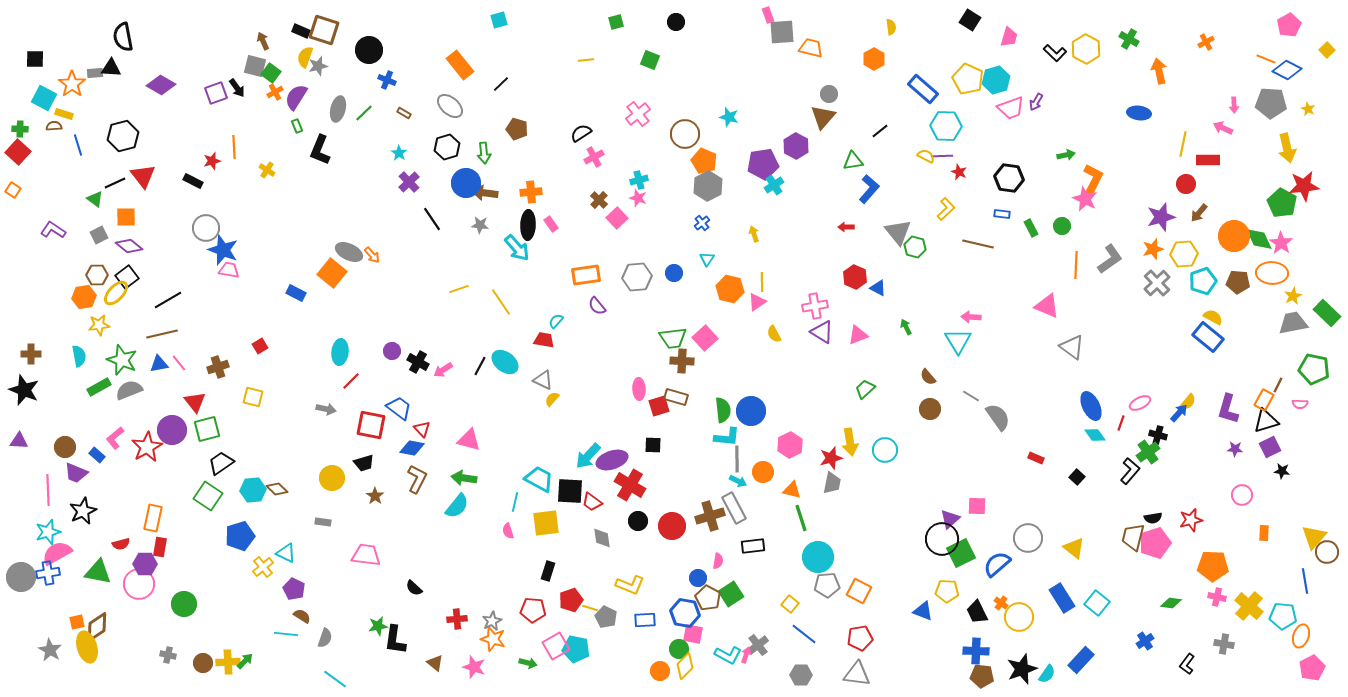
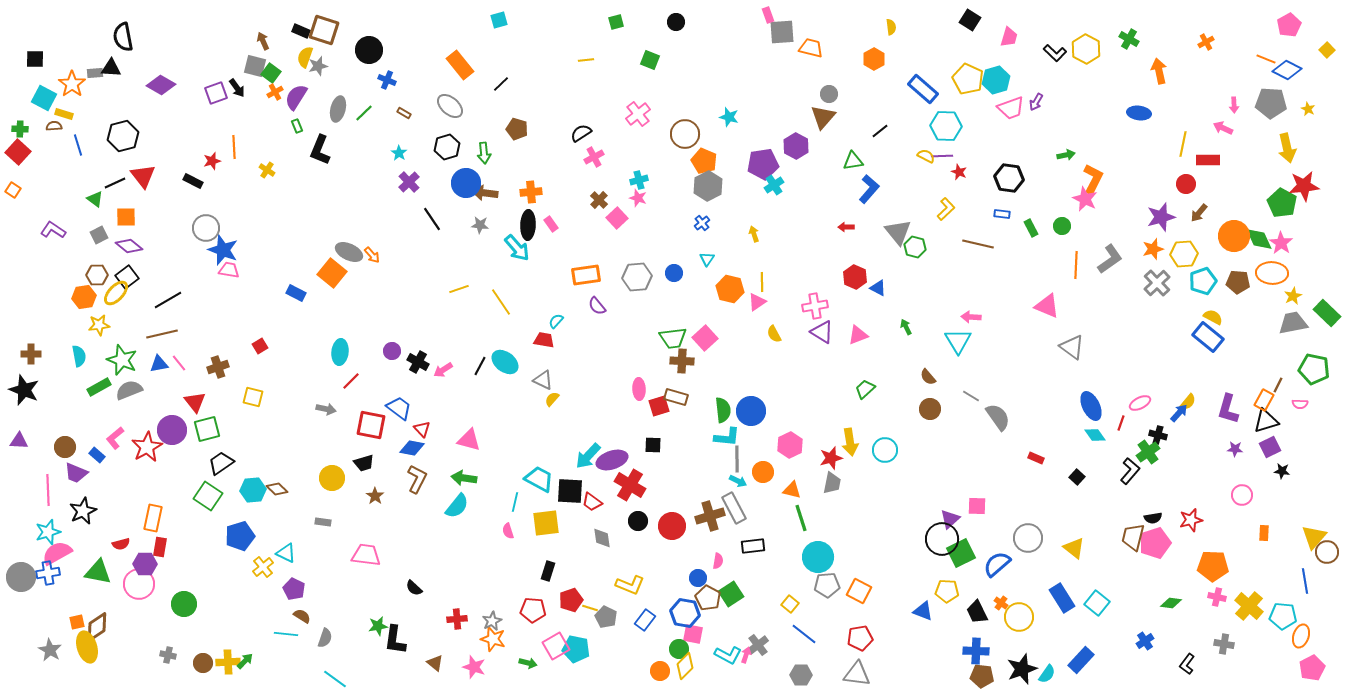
blue rectangle at (645, 620): rotated 50 degrees counterclockwise
